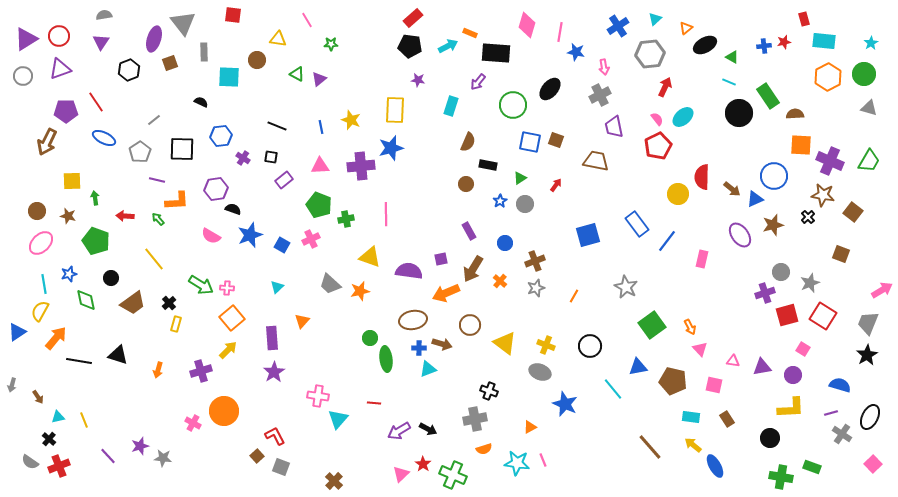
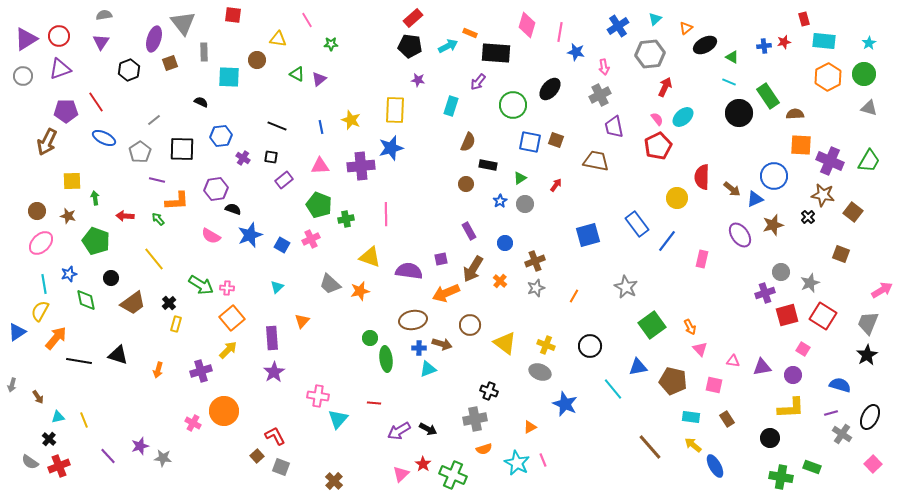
cyan star at (871, 43): moved 2 px left
yellow circle at (678, 194): moved 1 px left, 4 px down
cyan star at (517, 463): rotated 20 degrees clockwise
